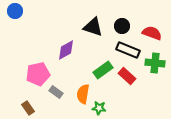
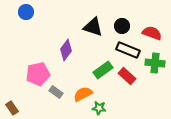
blue circle: moved 11 px right, 1 px down
purple diamond: rotated 25 degrees counterclockwise
orange semicircle: rotated 54 degrees clockwise
brown rectangle: moved 16 px left
